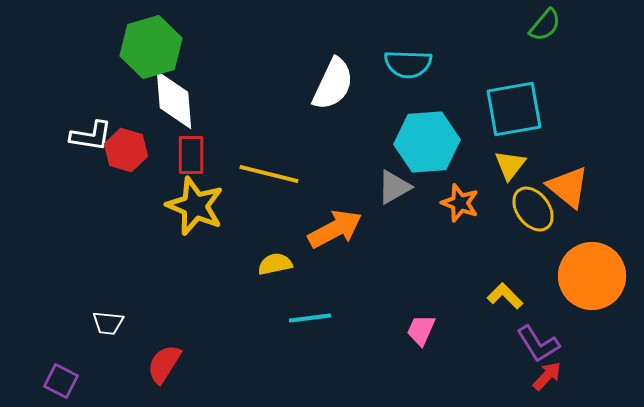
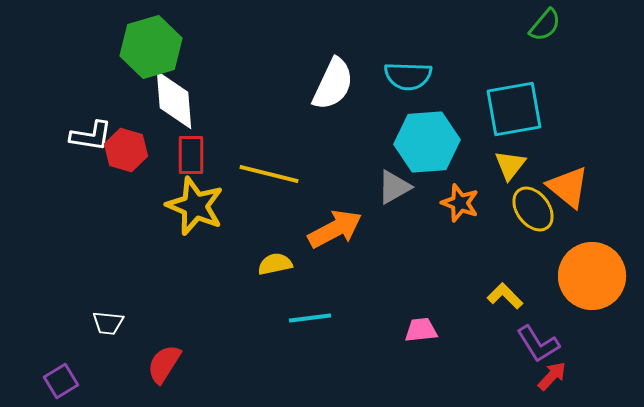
cyan semicircle: moved 12 px down
pink trapezoid: rotated 60 degrees clockwise
red arrow: moved 5 px right
purple square: rotated 32 degrees clockwise
